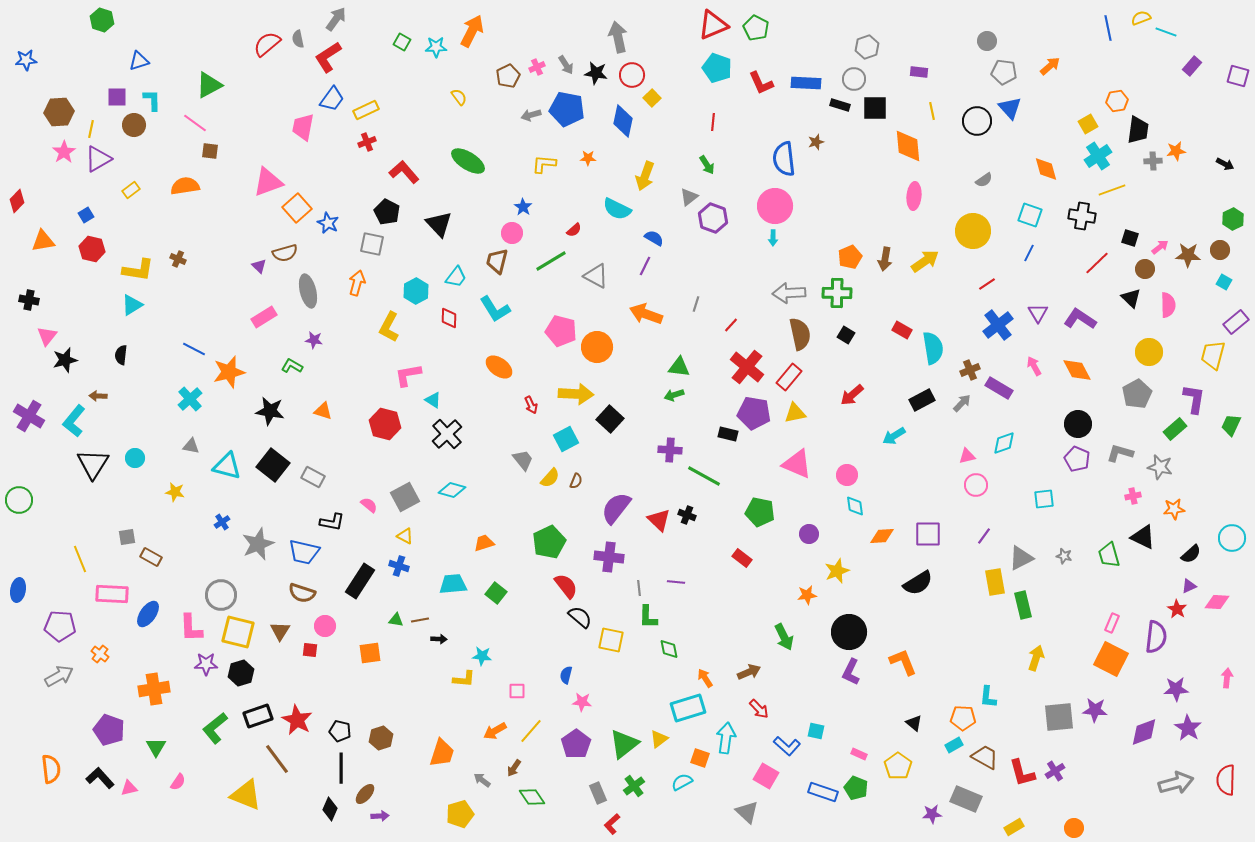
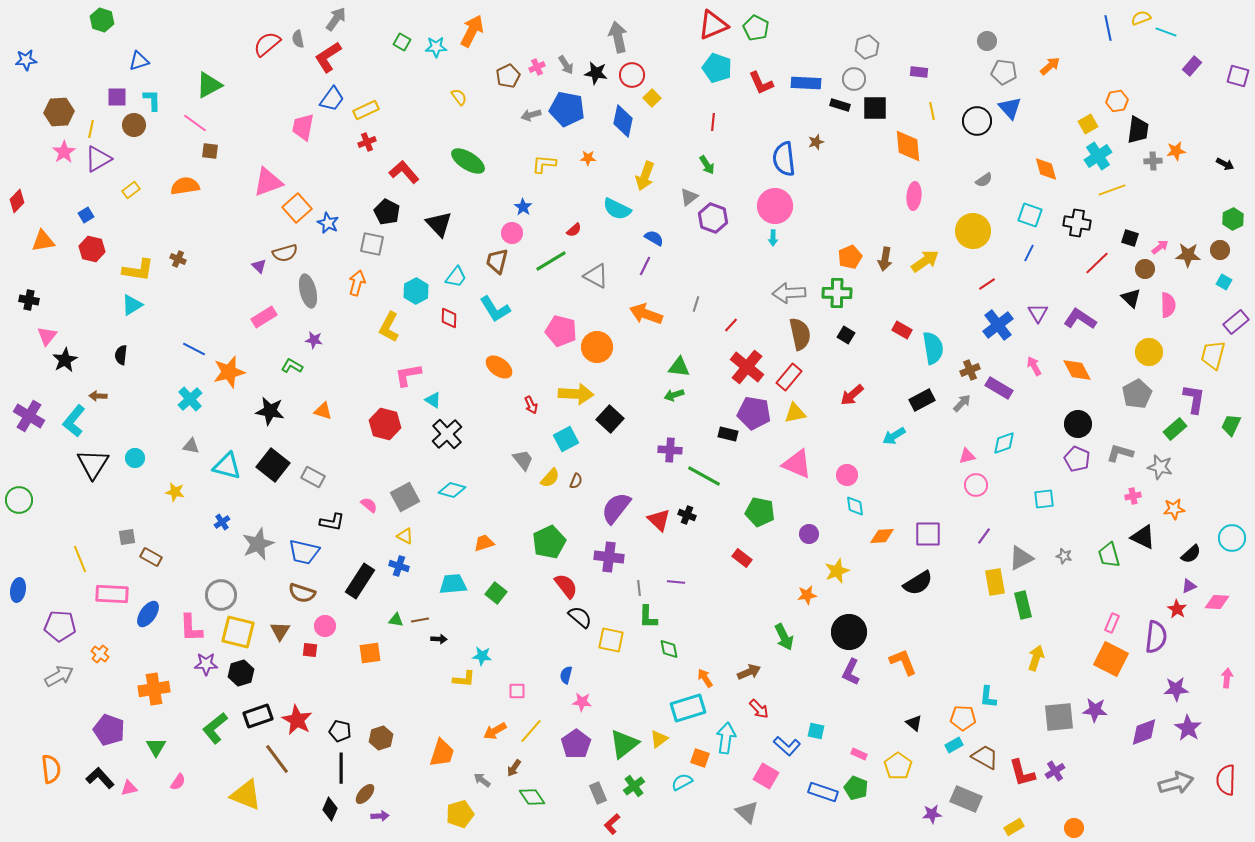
black cross at (1082, 216): moved 5 px left, 7 px down
black star at (65, 360): rotated 15 degrees counterclockwise
